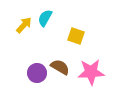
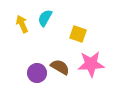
yellow arrow: moved 2 px left, 1 px up; rotated 66 degrees counterclockwise
yellow square: moved 2 px right, 2 px up
pink star: moved 8 px up
